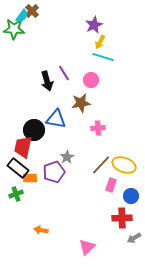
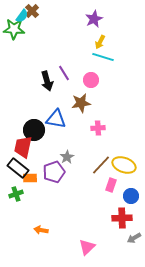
purple star: moved 6 px up
